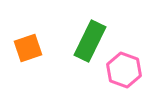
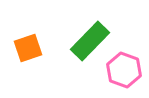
green rectangle: rotated 18 degrees clockwise
